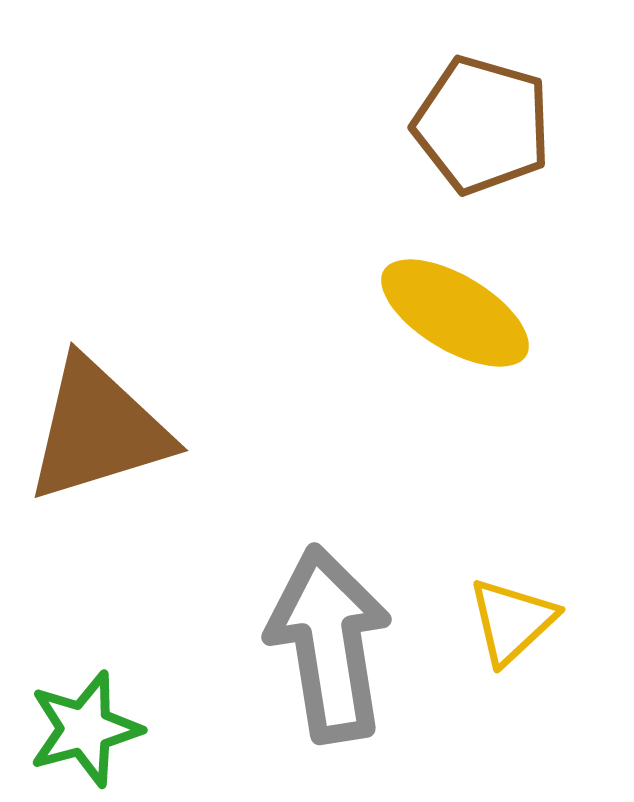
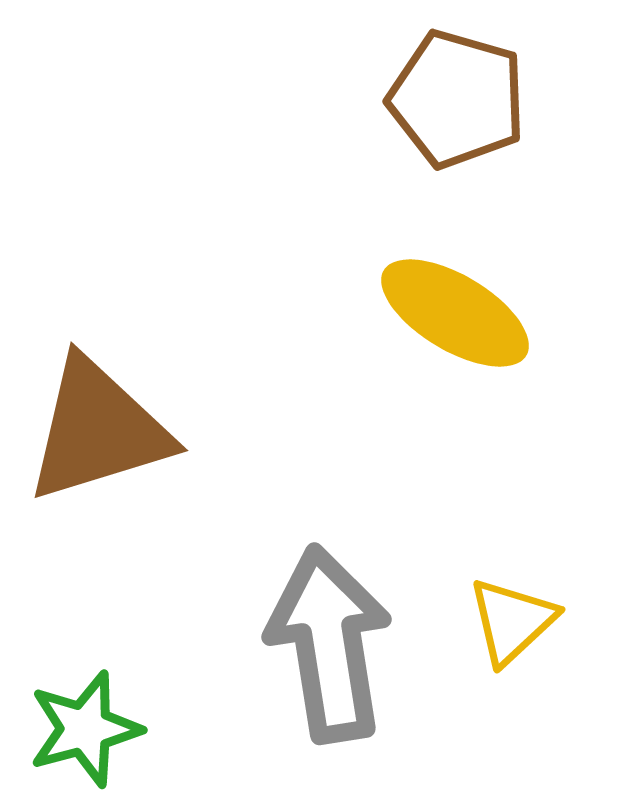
brown pentagon: moved 25 px left, 26 px up
